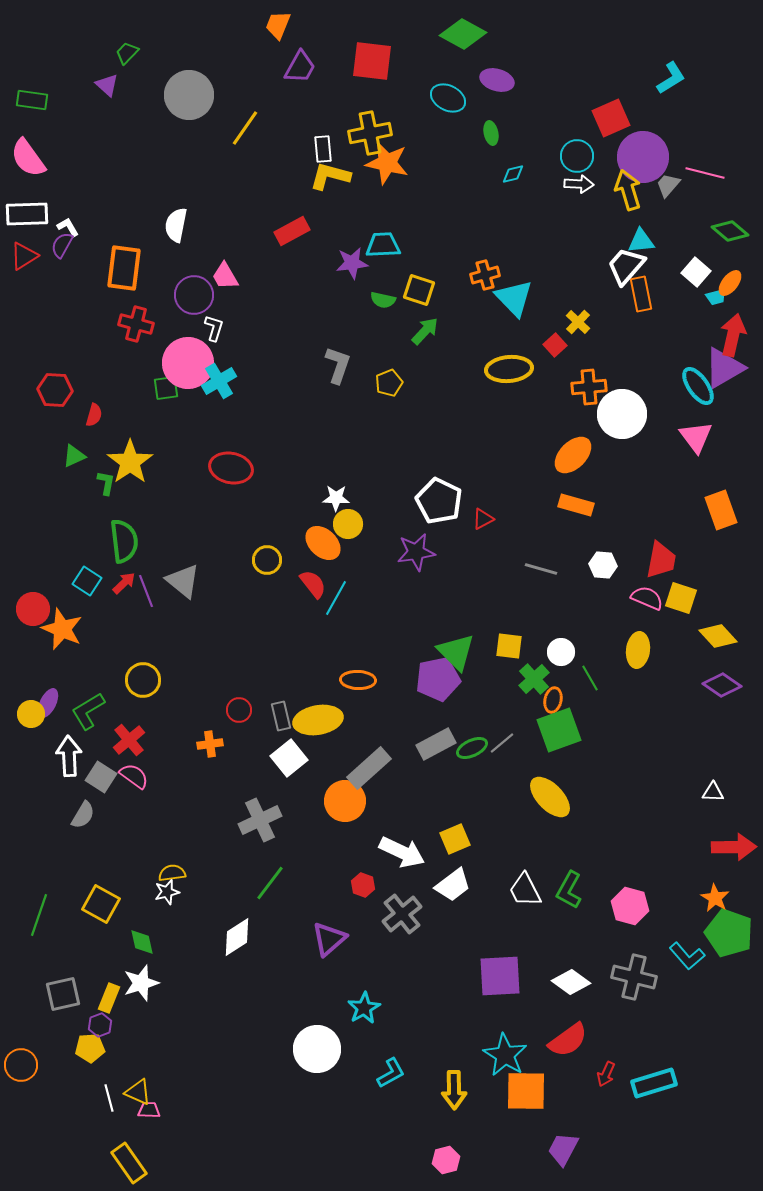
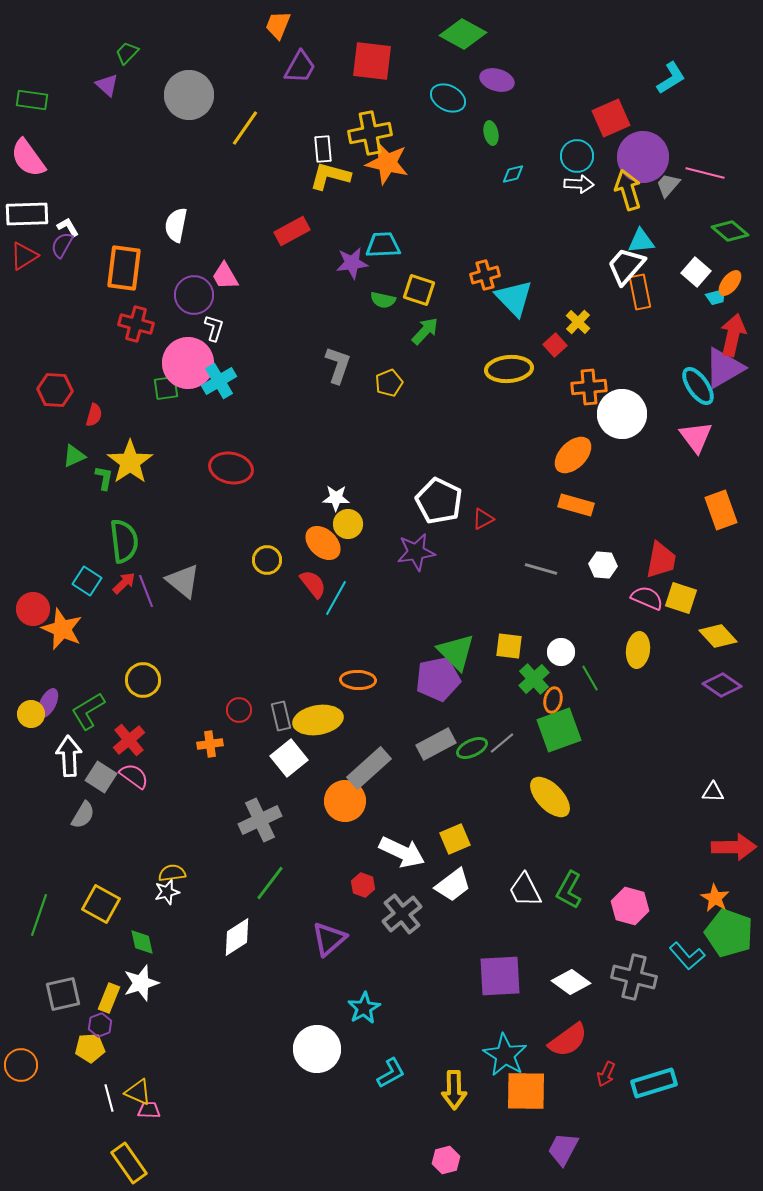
orange rectangle at (641, 294): moved 1 px left, 2 px up
green L-shape at (106, 483): moved 2 px left, 5 px up
